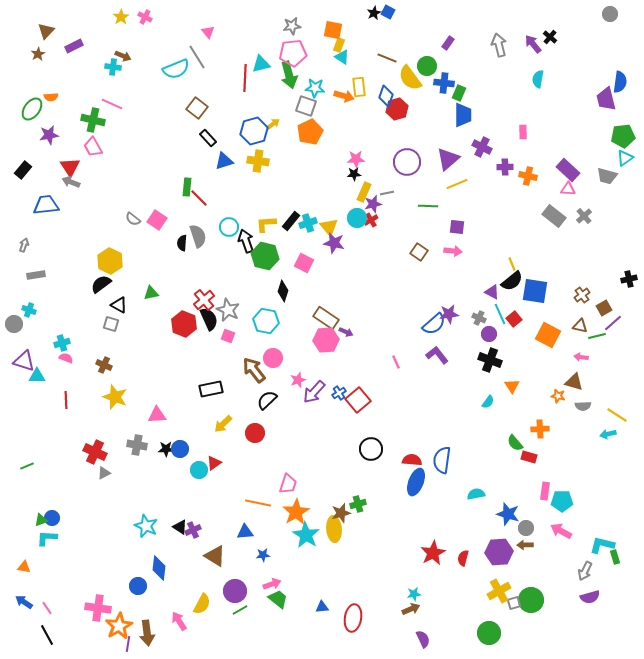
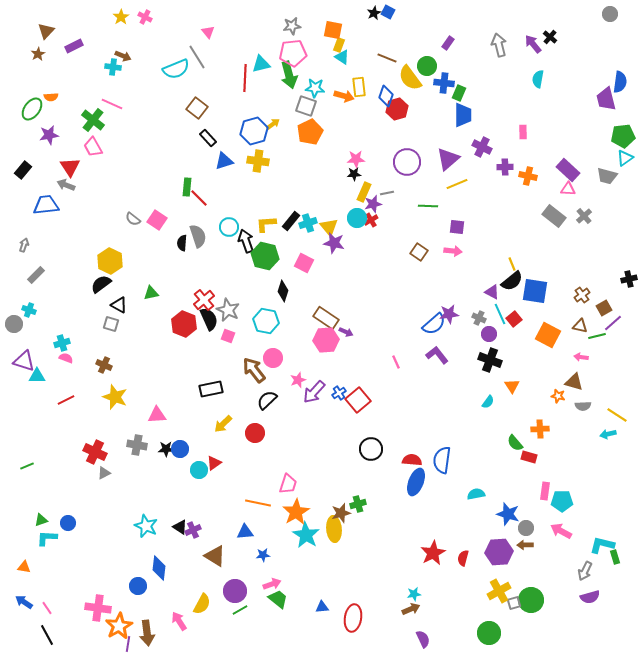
green cross at (93, 120): rotated 25 degrees clockwise
gray arrow at (71, 182): moved 5 px left, 3 px down
gray rectangle at (36, 275): rotated 36 degrees counterclockwise
red line at (66, 400): rotated 66 degrees clockwise
blue circle at (52, 518): moved 16 px right, 5 px down
